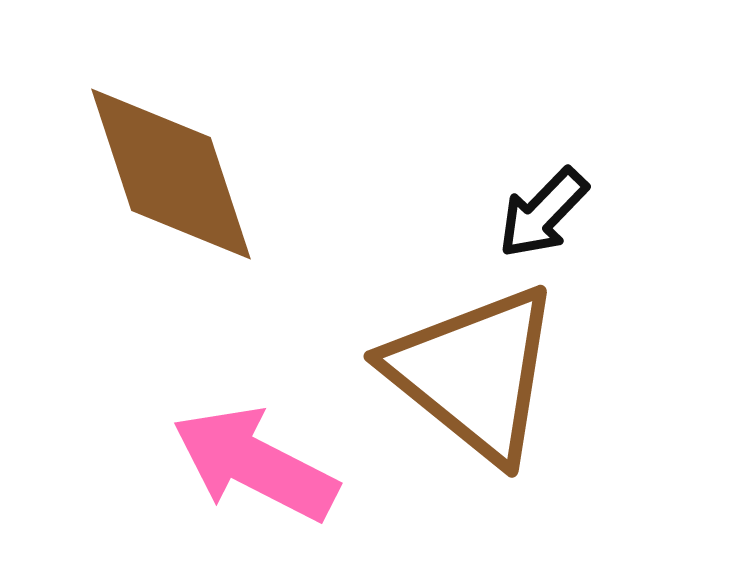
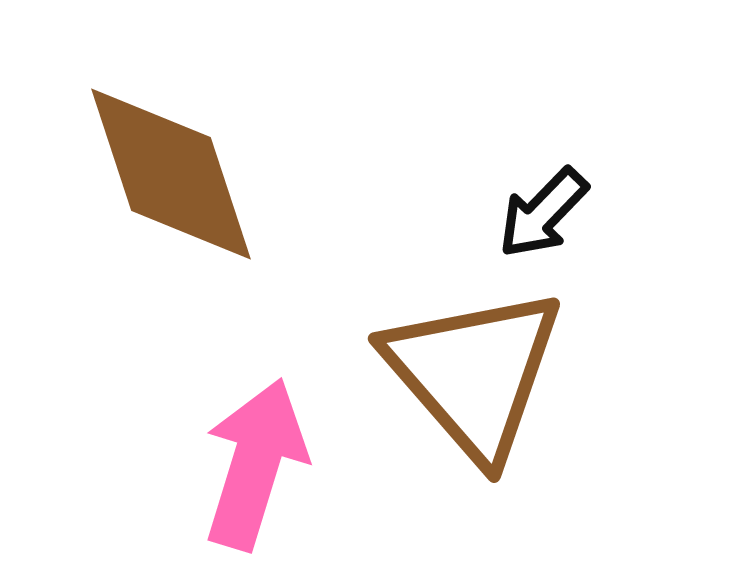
brown triangle: rotated 10 degrees clockwise
pink arrow: rotated 80 degrees clockwise
